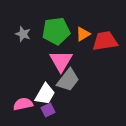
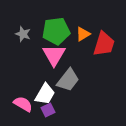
red trapezoid: moved 1 px left, 3 px down; rotated 116 degrees clockwise
pink triangle: moved 7 px left, 6 px up
pink semicircle: rotated 42 degrees clockwise
